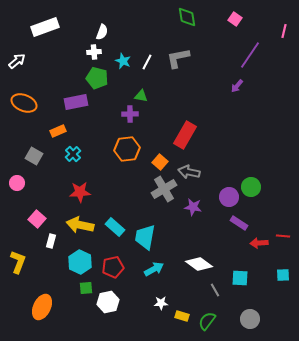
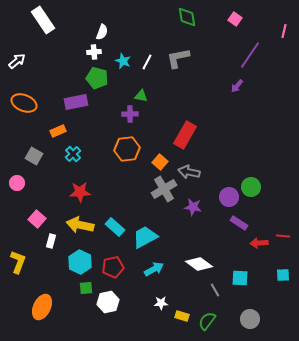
white rectangle at (45, 27): moved 2 px left, 7 px up; rotated 76 degrees clockwise
cyan trapezoid at (145, 237): rotated 52 degrees clockwise
